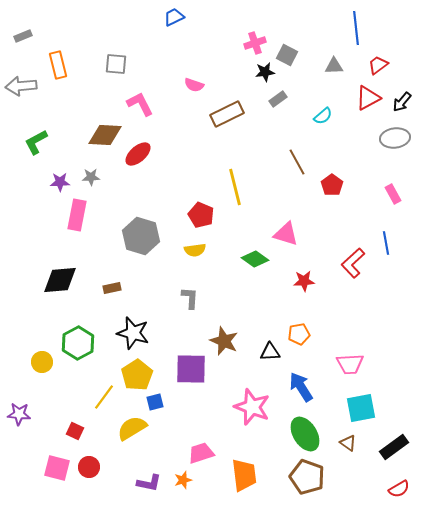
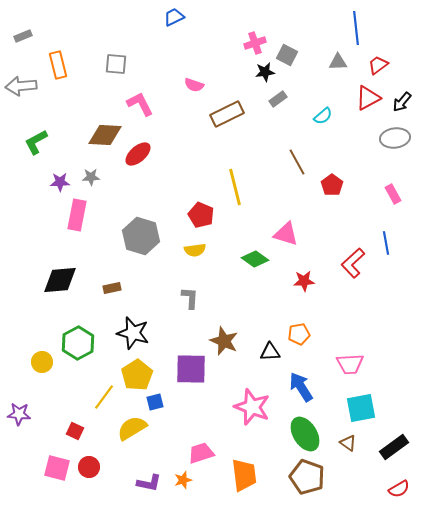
gray triangle at (334, 66): moved 4 px right, 4 px up
